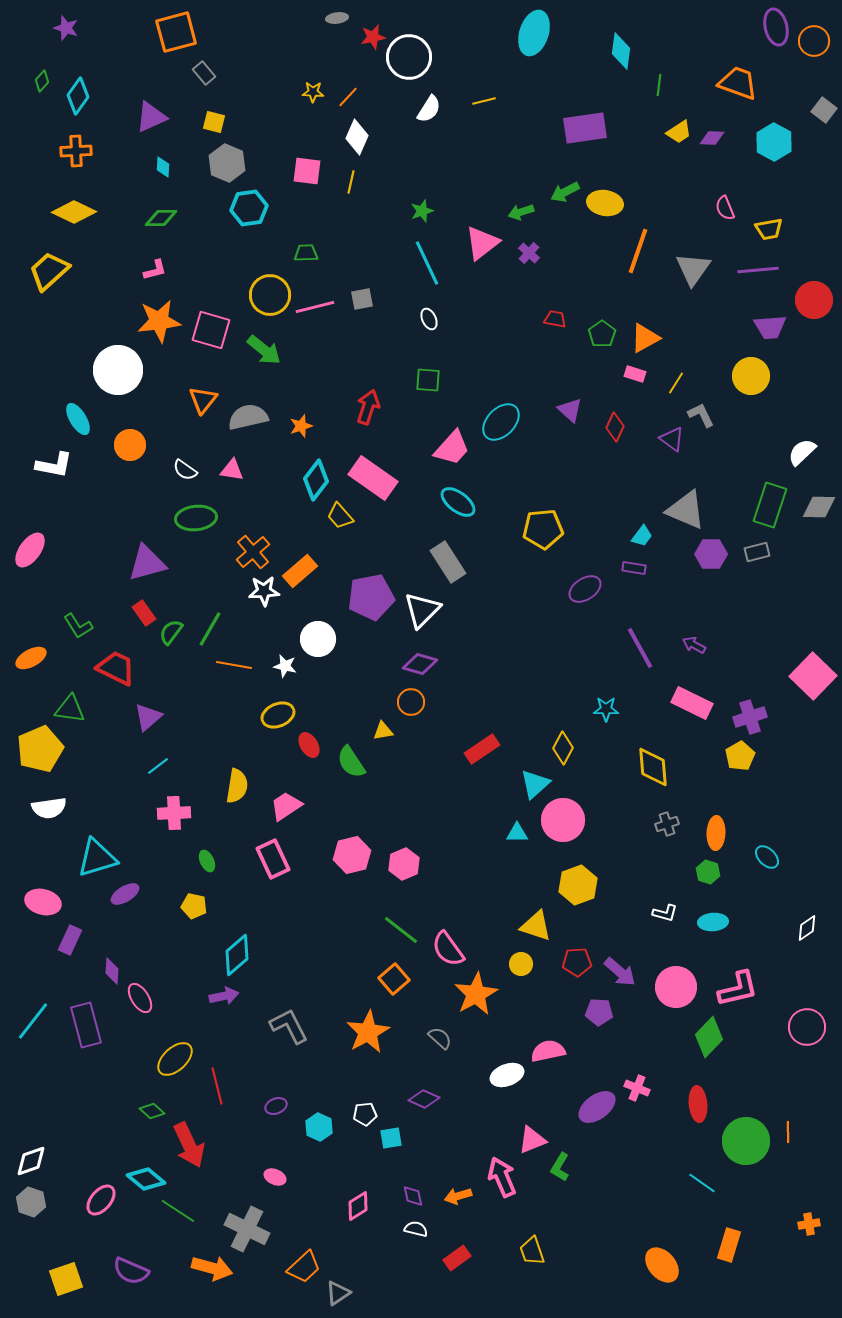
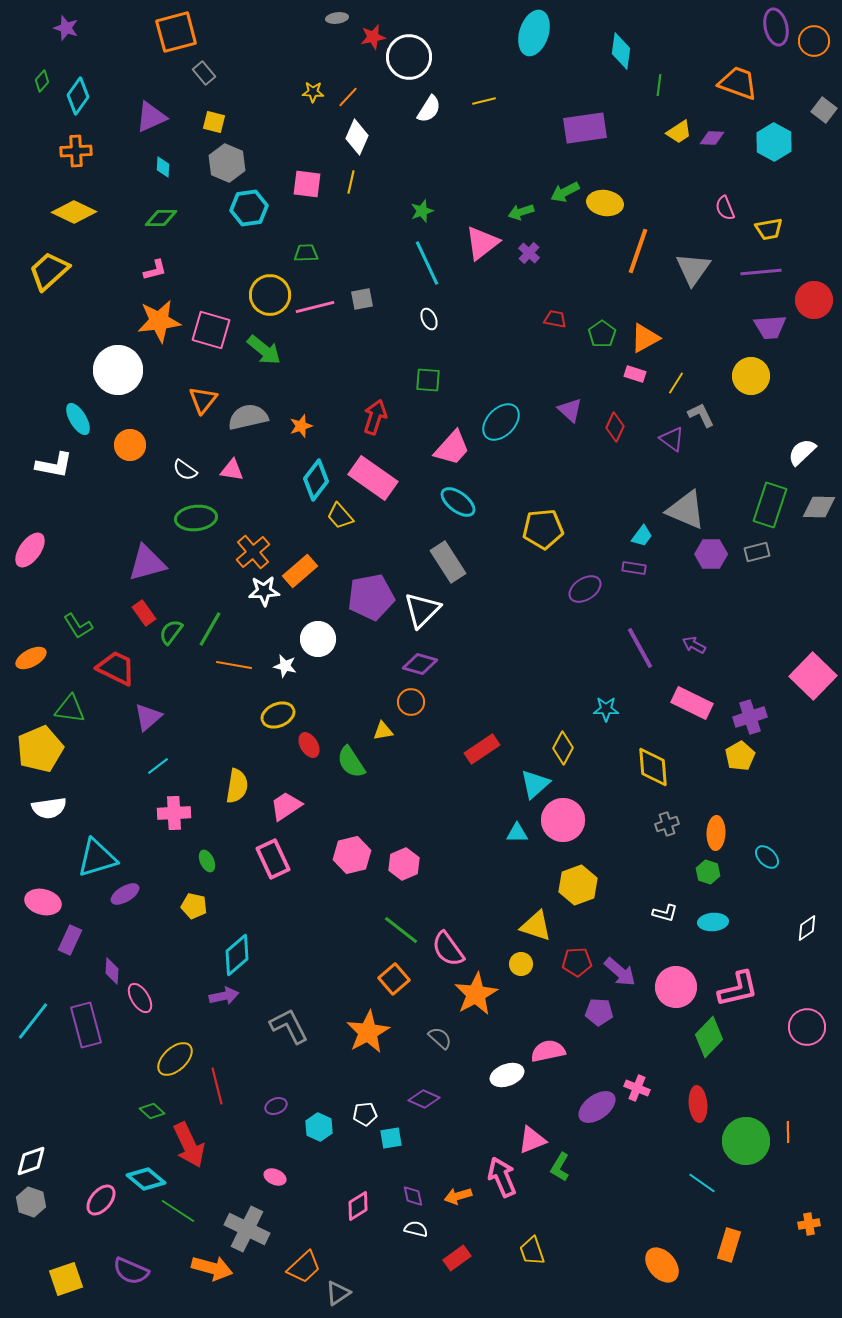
pink square at (307, 171): moved 13 px down
purple line at (758, 270): moved 3 px right, 2 px down
red arrow at (368, 407): moved 7 px right, 10 px down
